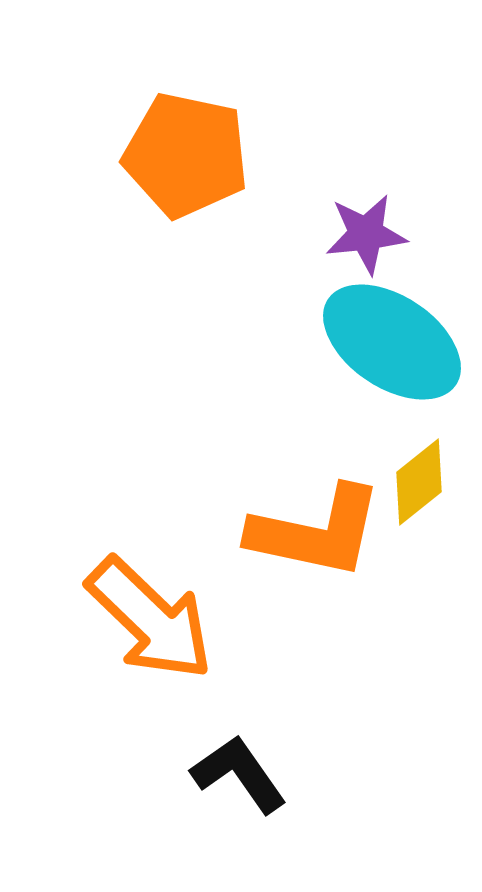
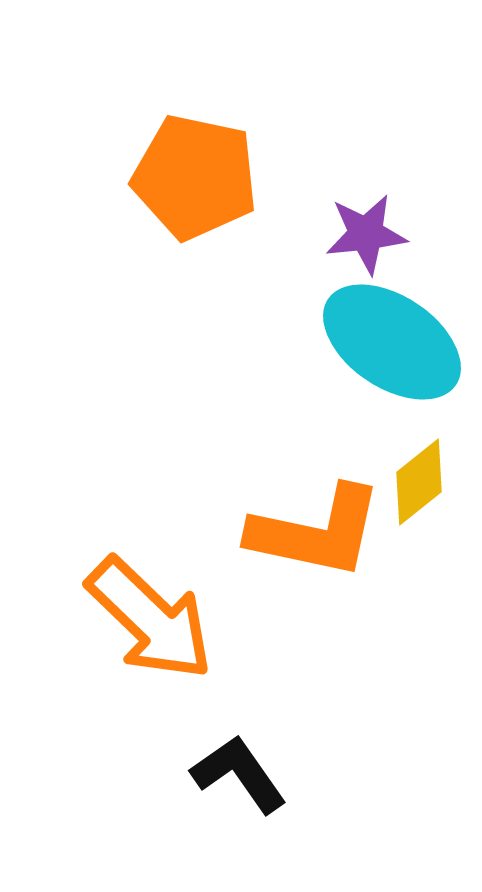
orange pentagon: moved 9 px right, 22 px down
